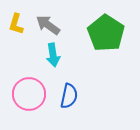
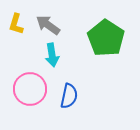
green pentagon: moved 5 px down
cyan arrow: moved 1 px left
pink circle: moved 1 px right, 5 px up
